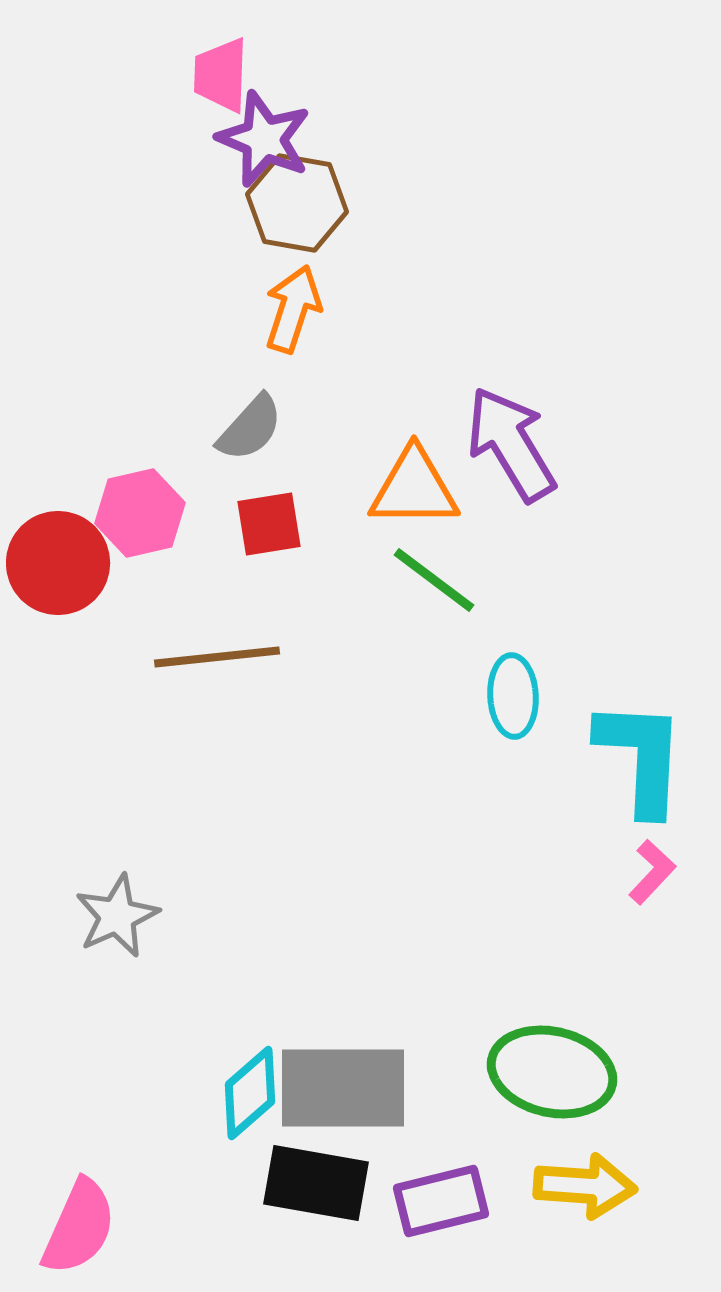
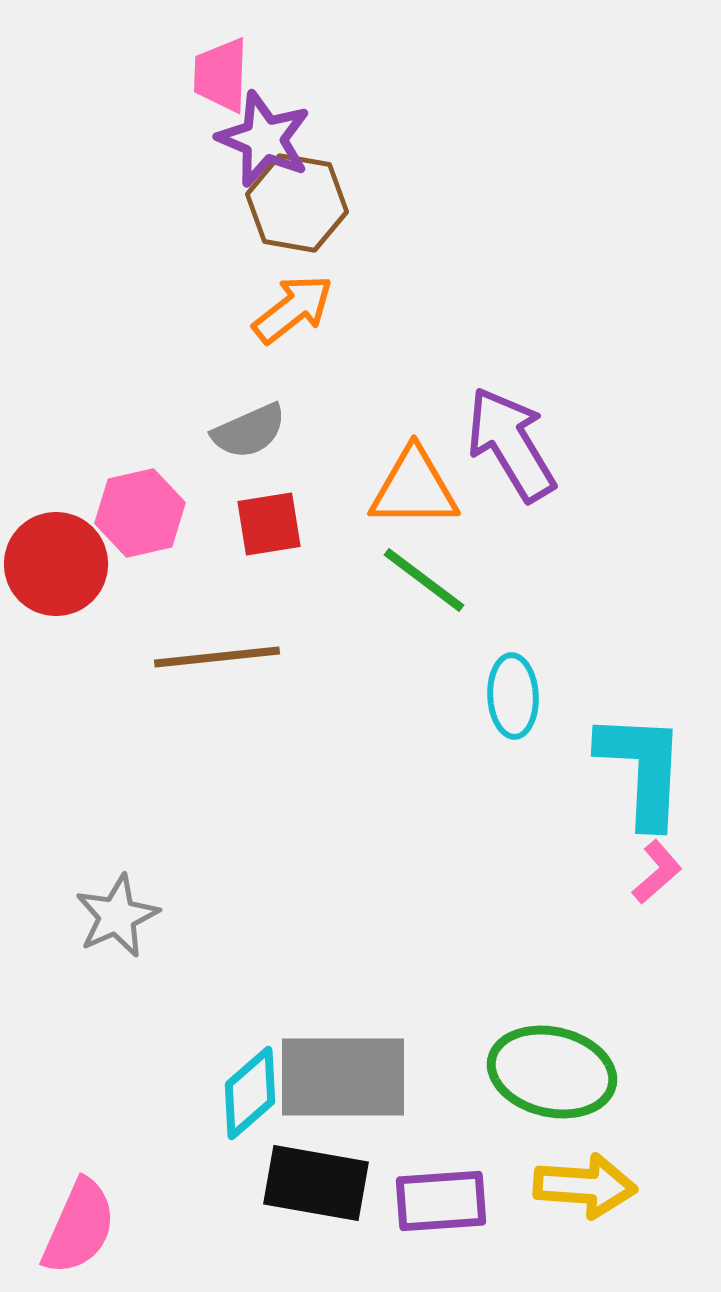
orange arrow: rotated 34 degrees clockwise
gray semicircle: moved 1 px left, 3 px down; rotated 24 degrees clockwise
red circle: moved 2 px left, 1 px down
green line: moved 10 px left
cyan L-shape: moved 1 px right, 12 px down
pink L-shape: moved 5 px right; rotated 6 degrees clockwise
gray rectangle: moved 11 px up
purple rectangle: rotated 10 degrees clockwise
